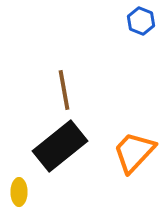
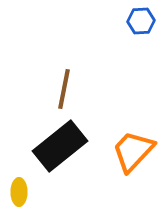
blue hexagon: rotated 24 degrees counterclockwise
brown line: moved 1 px up; rotated 21 degrees clockwise
orange trapezoid: moved 1 px left, 1 px up
